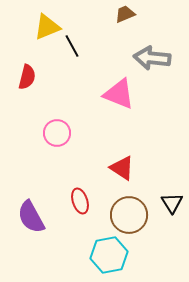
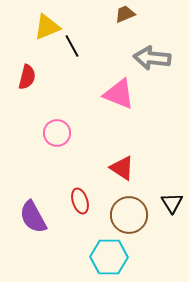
purple semicircle: moved 2 px right
cyan hexagon: moved 2 px down; rotated 12 degrees clockwise
